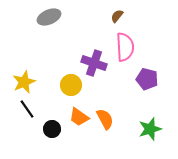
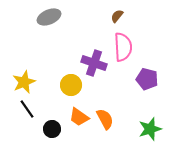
pink semicircle: moved 2 px left
